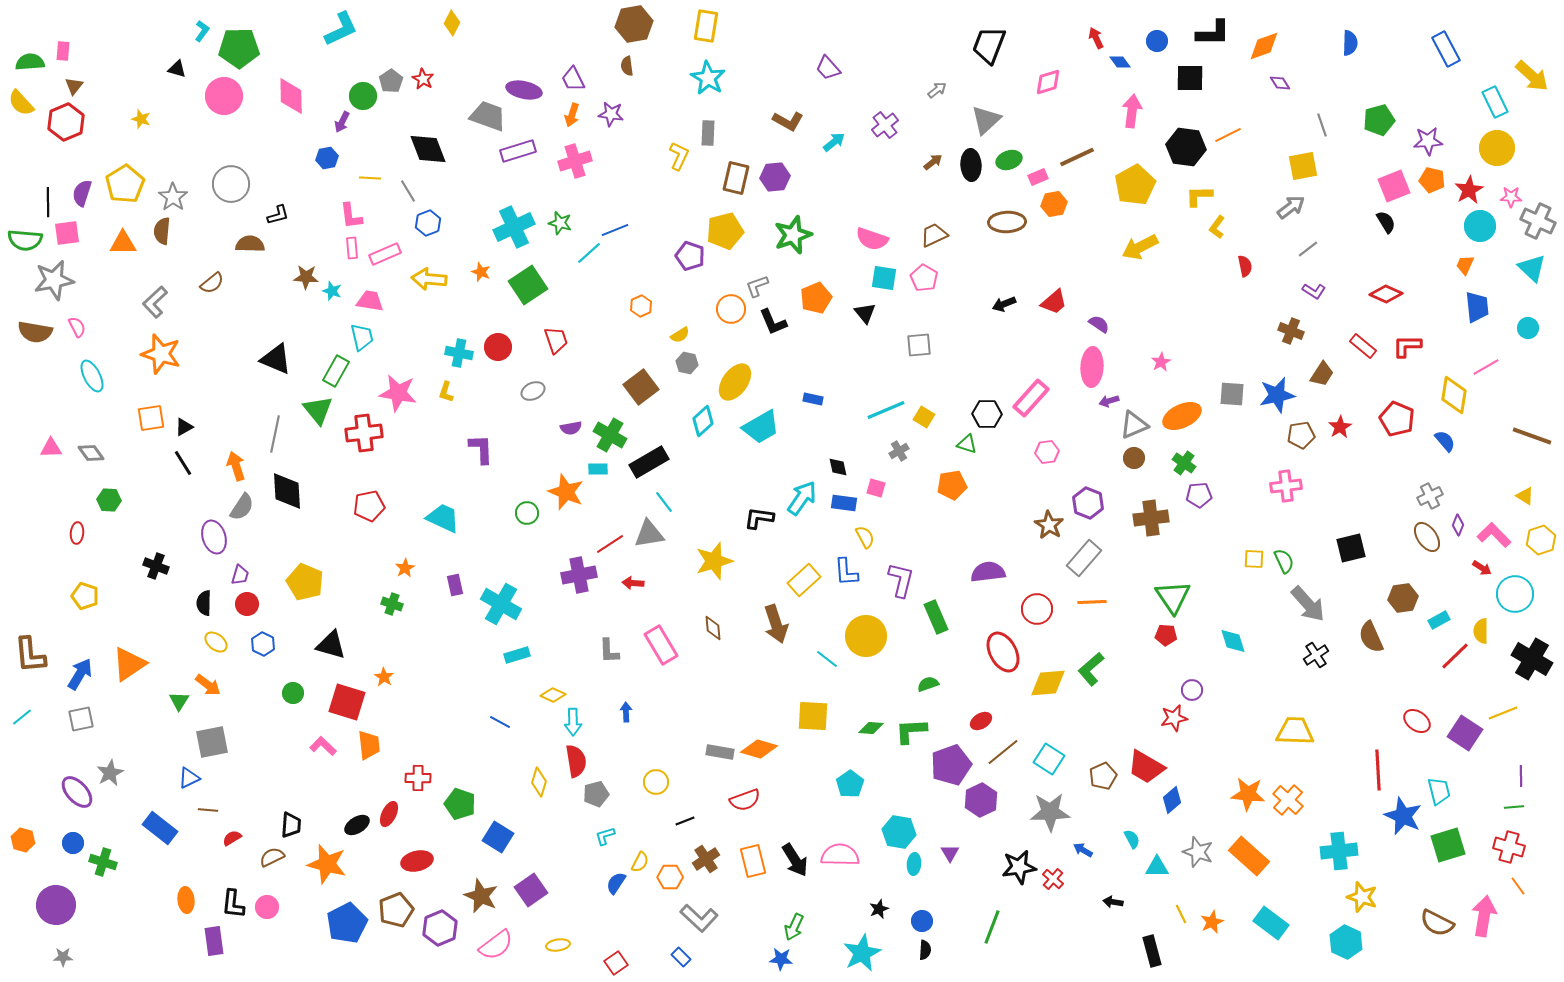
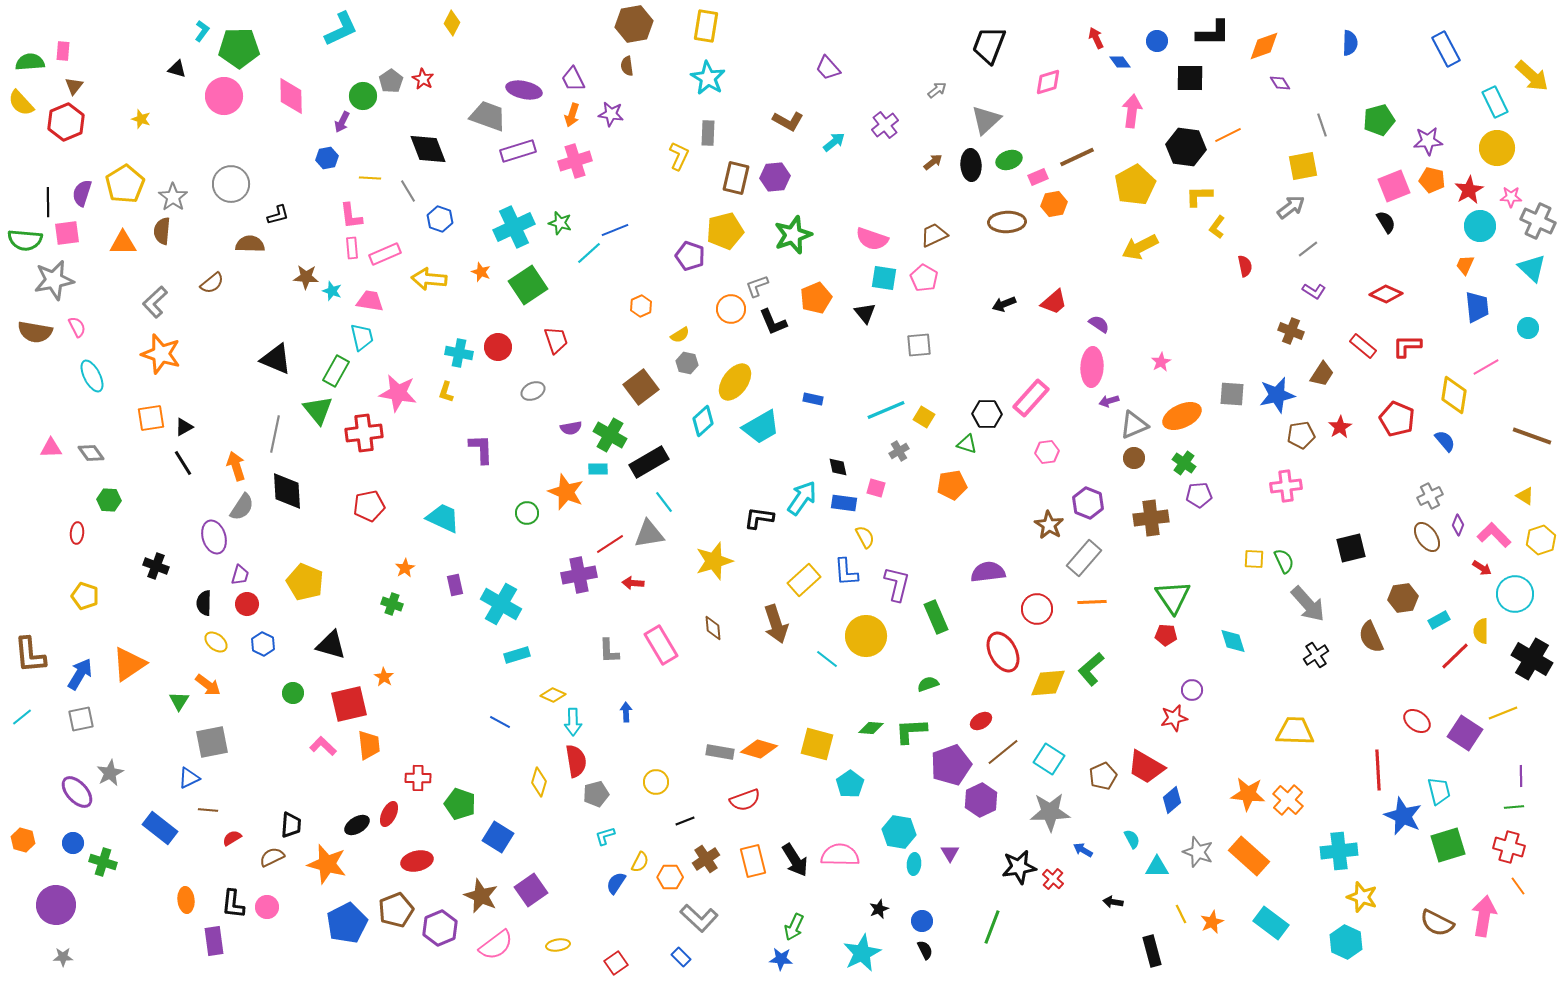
blue hexagon at (428, 223): moved 12 px right, 4 px up; rotated 20 degrees counterclockwise
purple L-shape at (901, 580): moved 4 px left, 4 px down
red square at (347, 702): moved 2 px right, 2 px down; rotated 30 degrees counterclockwise
yellow square at (813, 716): moved 4 px right, 28 px down; rotated 12 degrees clockwise
black semicircle at (925, 950): rotated 30 degrees counterclockwise
